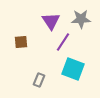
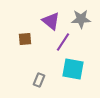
purple triangle: rotated 18 degrees counterclockwise
brown square: moved 4 px right, 3 px up
cyan square: rotated 10 degrees counterclockwise
